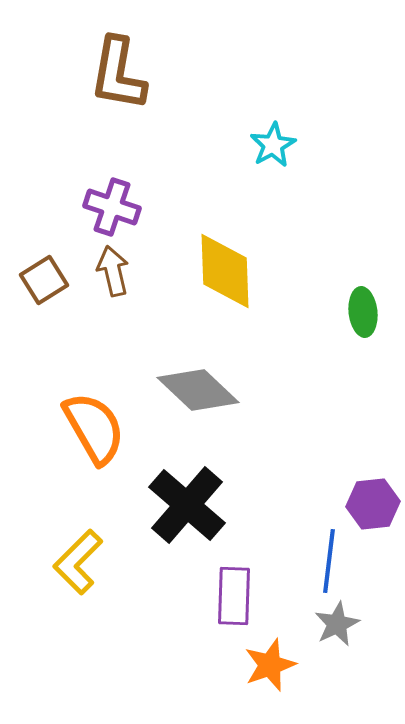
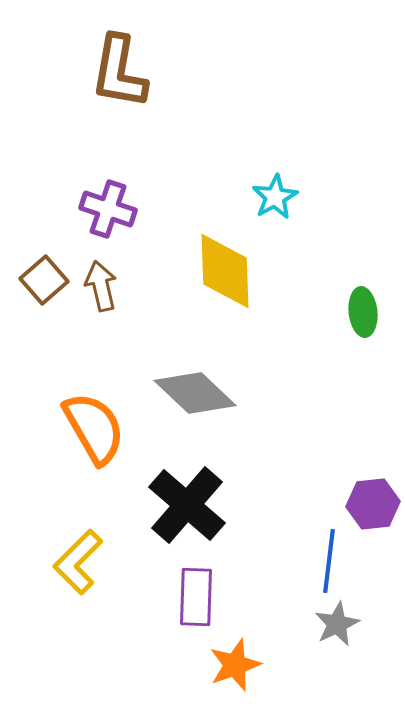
brown L-shape: moved 1 px right, 2 px up
cyan star: moved 2 px right, 52 px down
purple cross: moved 4 px left, 2 px down
brown arrow: moved 12 px left, 15 px down
brown square: rotated 9 degrees counterclockwise
gray diamond: moved 3 px left, 3 px down
purple rectangle: moved 38 px left, 1 px down
orange star: moved 35 px left
